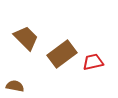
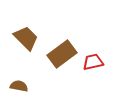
brown semicircle: moved 4 px right
